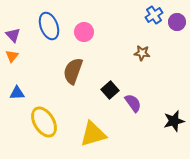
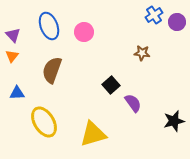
brown semicircle: moved 21 px left, 1 px up
black square: moved 1 px right, 5 px up
